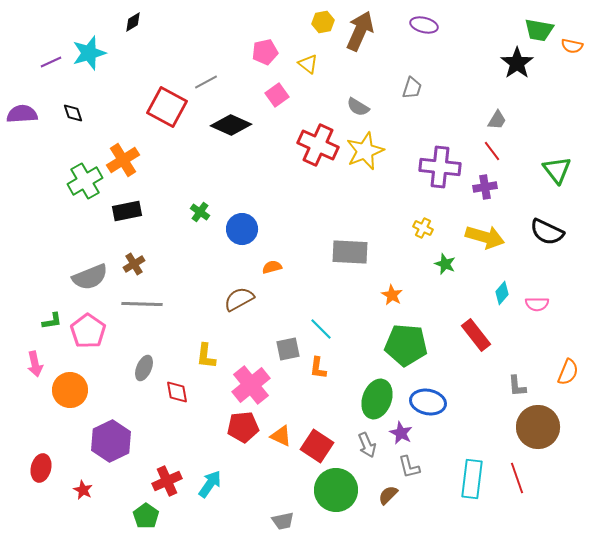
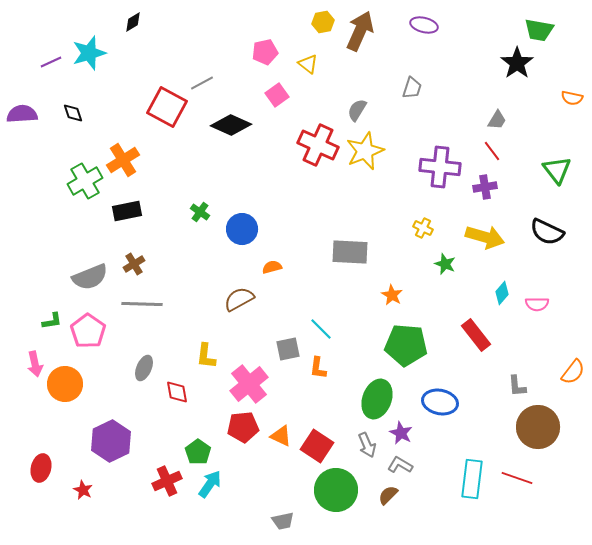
orange semicircle at (572, 46): moved 52 px down
gray line at (206, 82): moved 4 px left, 1 px down
gray semicircle at (358, 107): moved 1 px left, 3 px down; rotated 90 degrees clockwise
orange semicircle at (568, 372): moved 5 px right; rotated 16 degrees clockwise
pink cross at (251, 385): moved 2 px left, 1 px up
orange circle at (70, 390): moved 5 px left, 6 px up
blue ellipse at (428, 402): moved 12 px right
gray L-shape at (409, 467): moved 9 px left, 2 px up; rotated 135 degrees clockwise
red line at (517, 478): rotated 52 degrees counterclockwise
green pentagon at (146, 516): moved 52 px right, 64 px up
